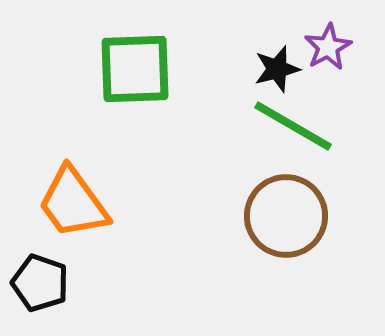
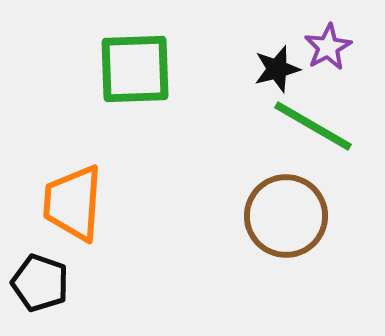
green line: moved 20 px right
orange trapezoid: rotated 40 degrees clockwise
